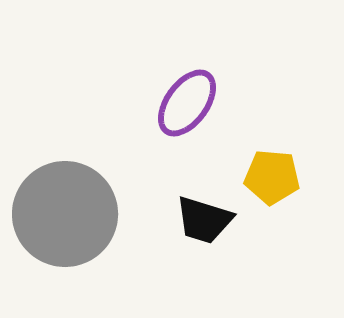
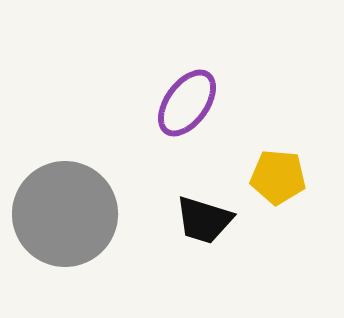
yellow pentagon: moved 6 px right
